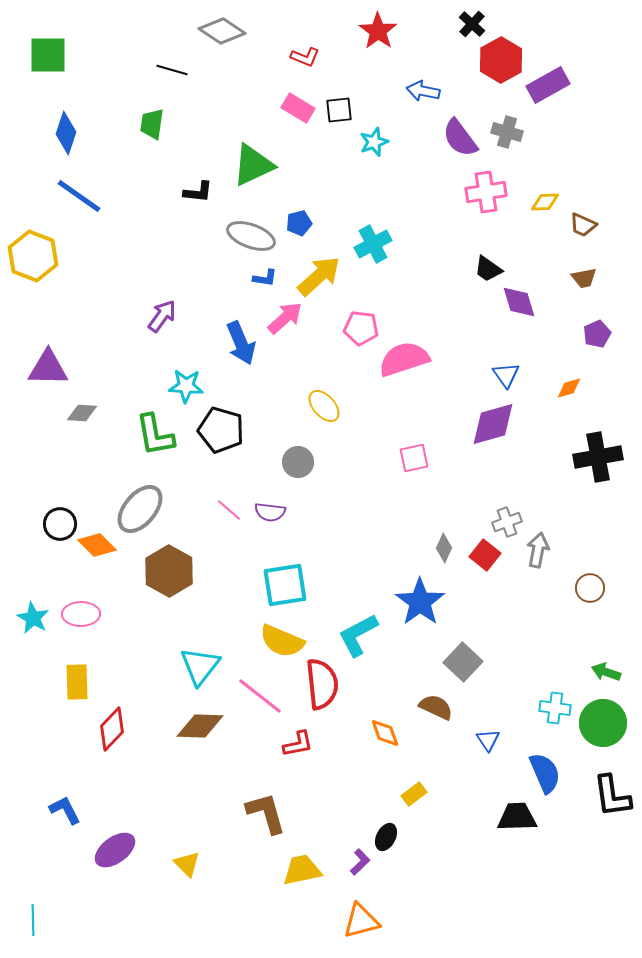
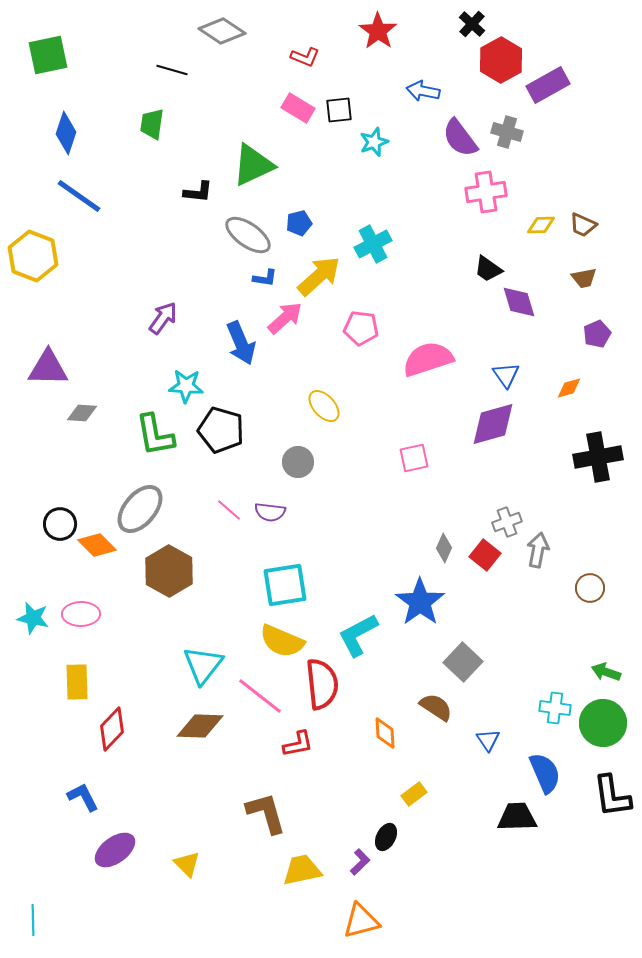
green square at (48, 55): rotated 12 degrees counterclockwise
yellow diamond at (545, 202): moved 4 px left, 23 px down
gray ellipse at (251, 236): moved 3 px left, 1 px up; rotated 15 degrees clockwise
purple arrow at (162, 316): moved 1 px right, 2 px down
pink semicircle at (404, 359): moved 24 px right
cyan star at (33, 618): rotated 16 degrees counterclockwise
cyan triangle at (200, 666): moved 3 px right, 1 px up
brown semicircle at (436, 707): rotated 8 degrees clockwise
orange diamond at (385, 733): rotated 16 degrees clockwise
blue L-shape at (65, 810): moved 18 px right, 13 px up
